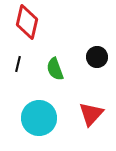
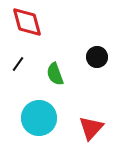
red diamond: rotated 28 degrees counterclockwise
black line: rotated 21 degrees clockwise
green semicircle: moved 5 px down
red triangle: moved 14 px down
